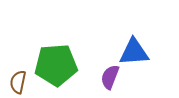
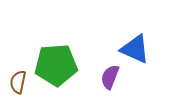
blue triangle: moved 1 px right, 3 px up; rotated 28 degrees clockwise
